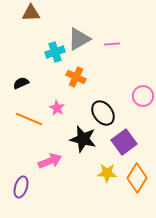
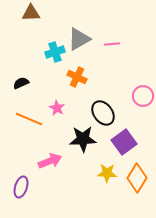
orange cross: moved 1 px right
black star: rotated 16 degrees counterclockwise
